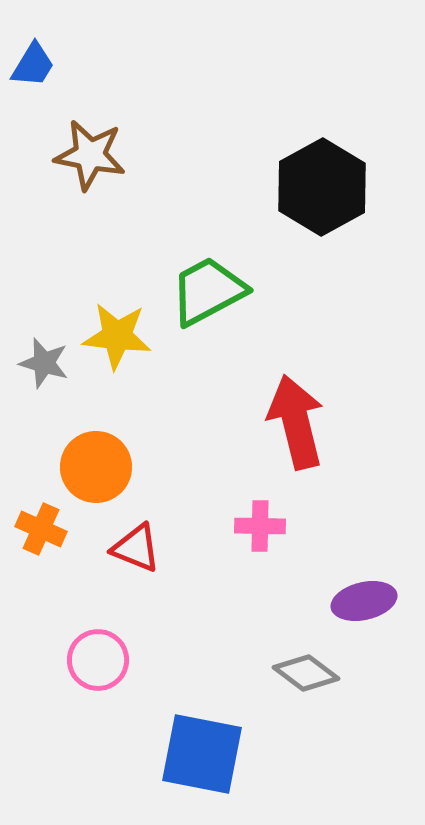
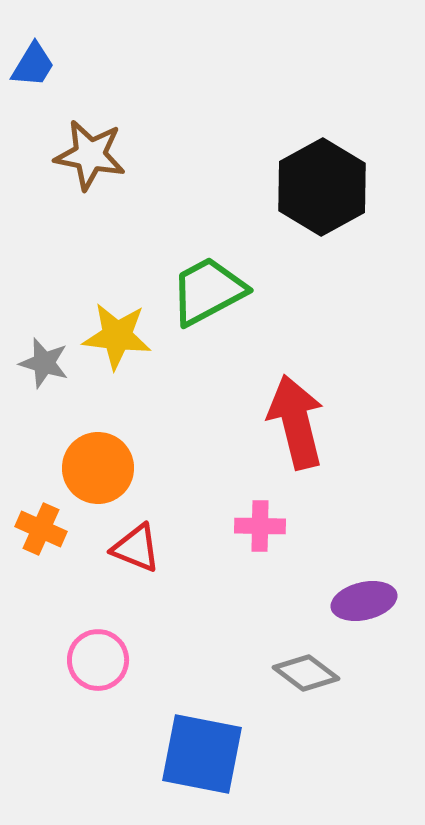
orange circle: moved 2 px right, 1 px down
